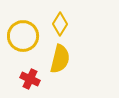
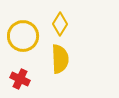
yellow semicircle: rotated 16 degrees counterclockwise
red cross: moved 10 px left
